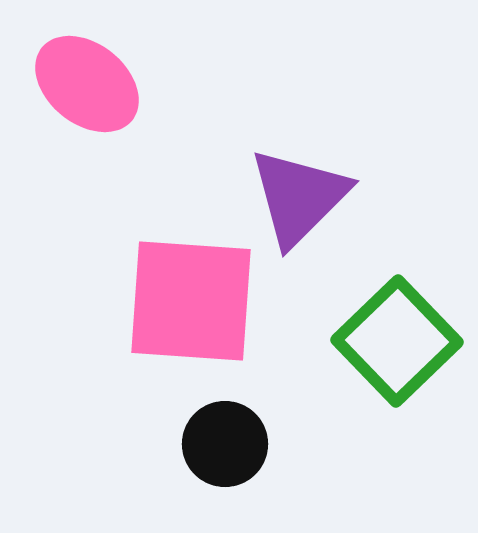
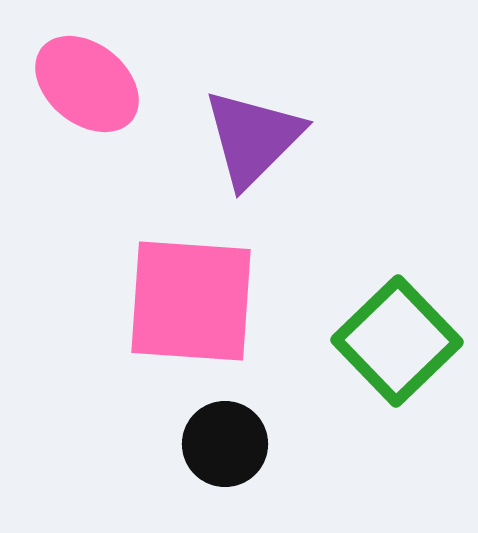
purple triangle: moved 46 px left, 59 px up
